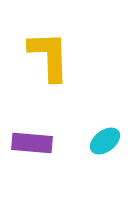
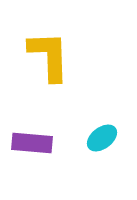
cyan ellipse: moved 3 px left, 3 px up
